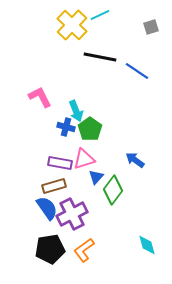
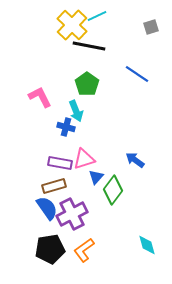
cyan line: moved 3 px left, 1 px down
black line: moved 11 px left, 11 px up
blue line: moved 3 px down
green pentagon: moved 3 px left, 45 px up
